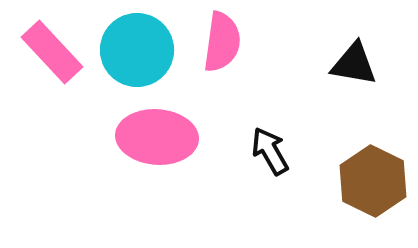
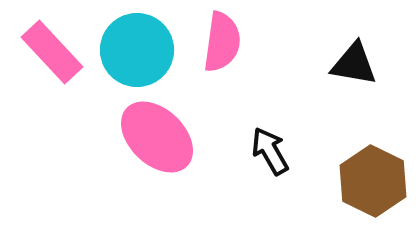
pink ellipse: rotated 40 degrees clockwise
